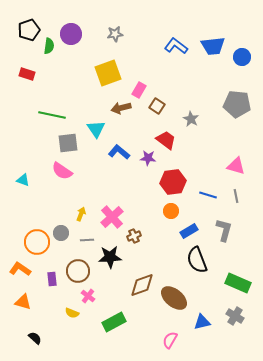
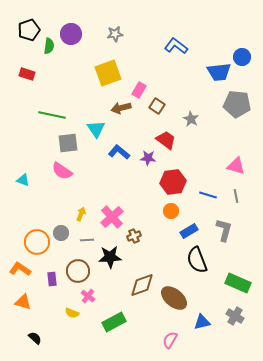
blue trapezoid at (213, 46): moved 6 px right, 26 px down
